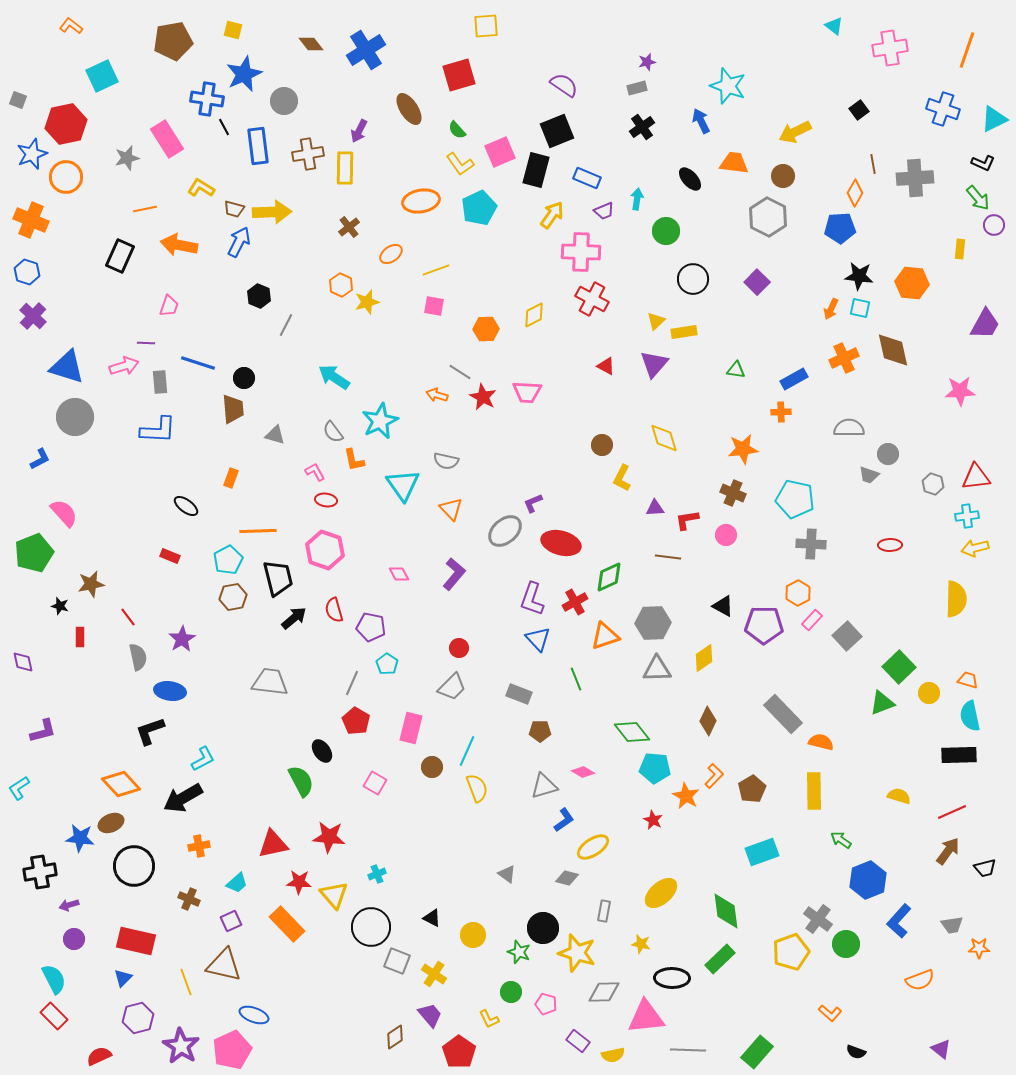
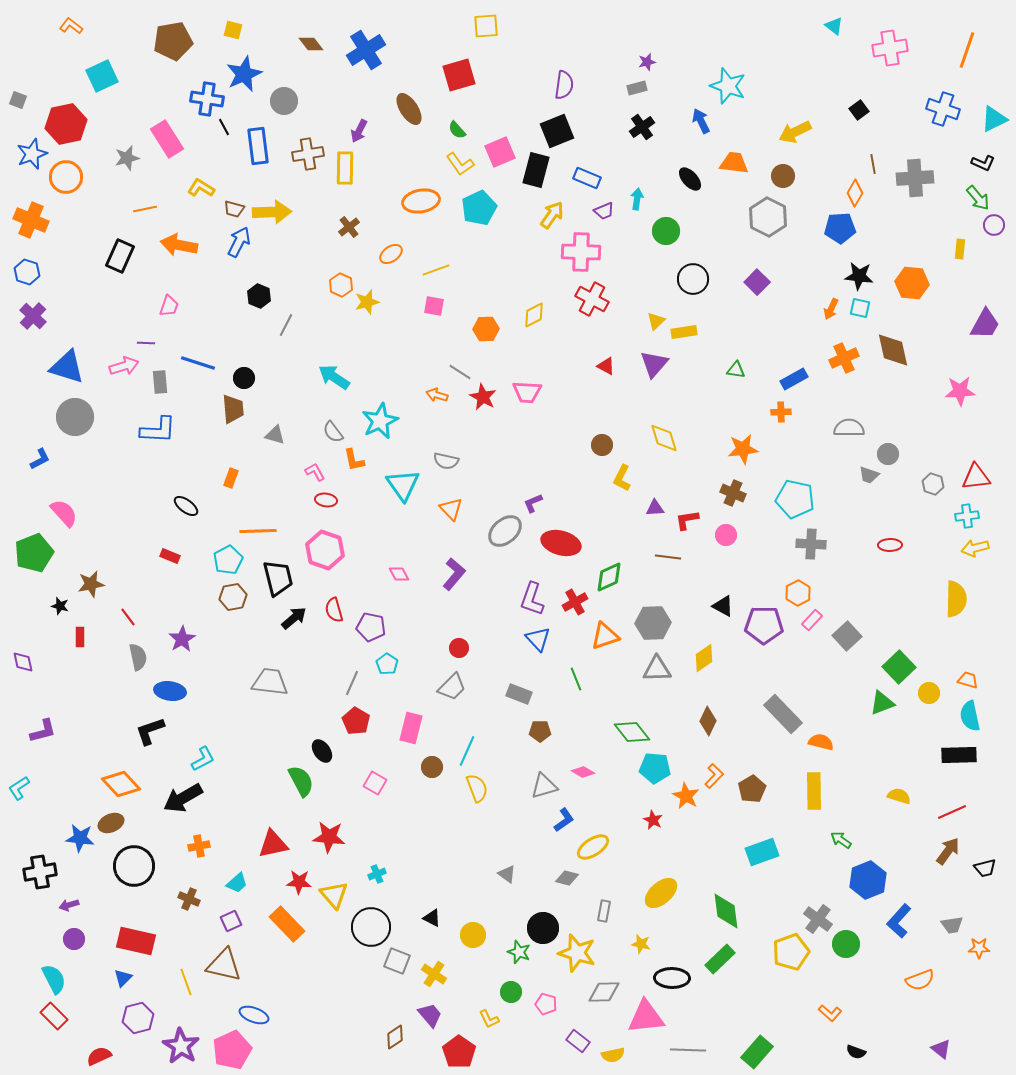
purple semicircle at (564, 85): rotated 64 degrees clockwise
